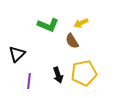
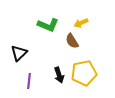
black triangle: moved 2 px right, 1 px up
black arrow: moved 1 px right
